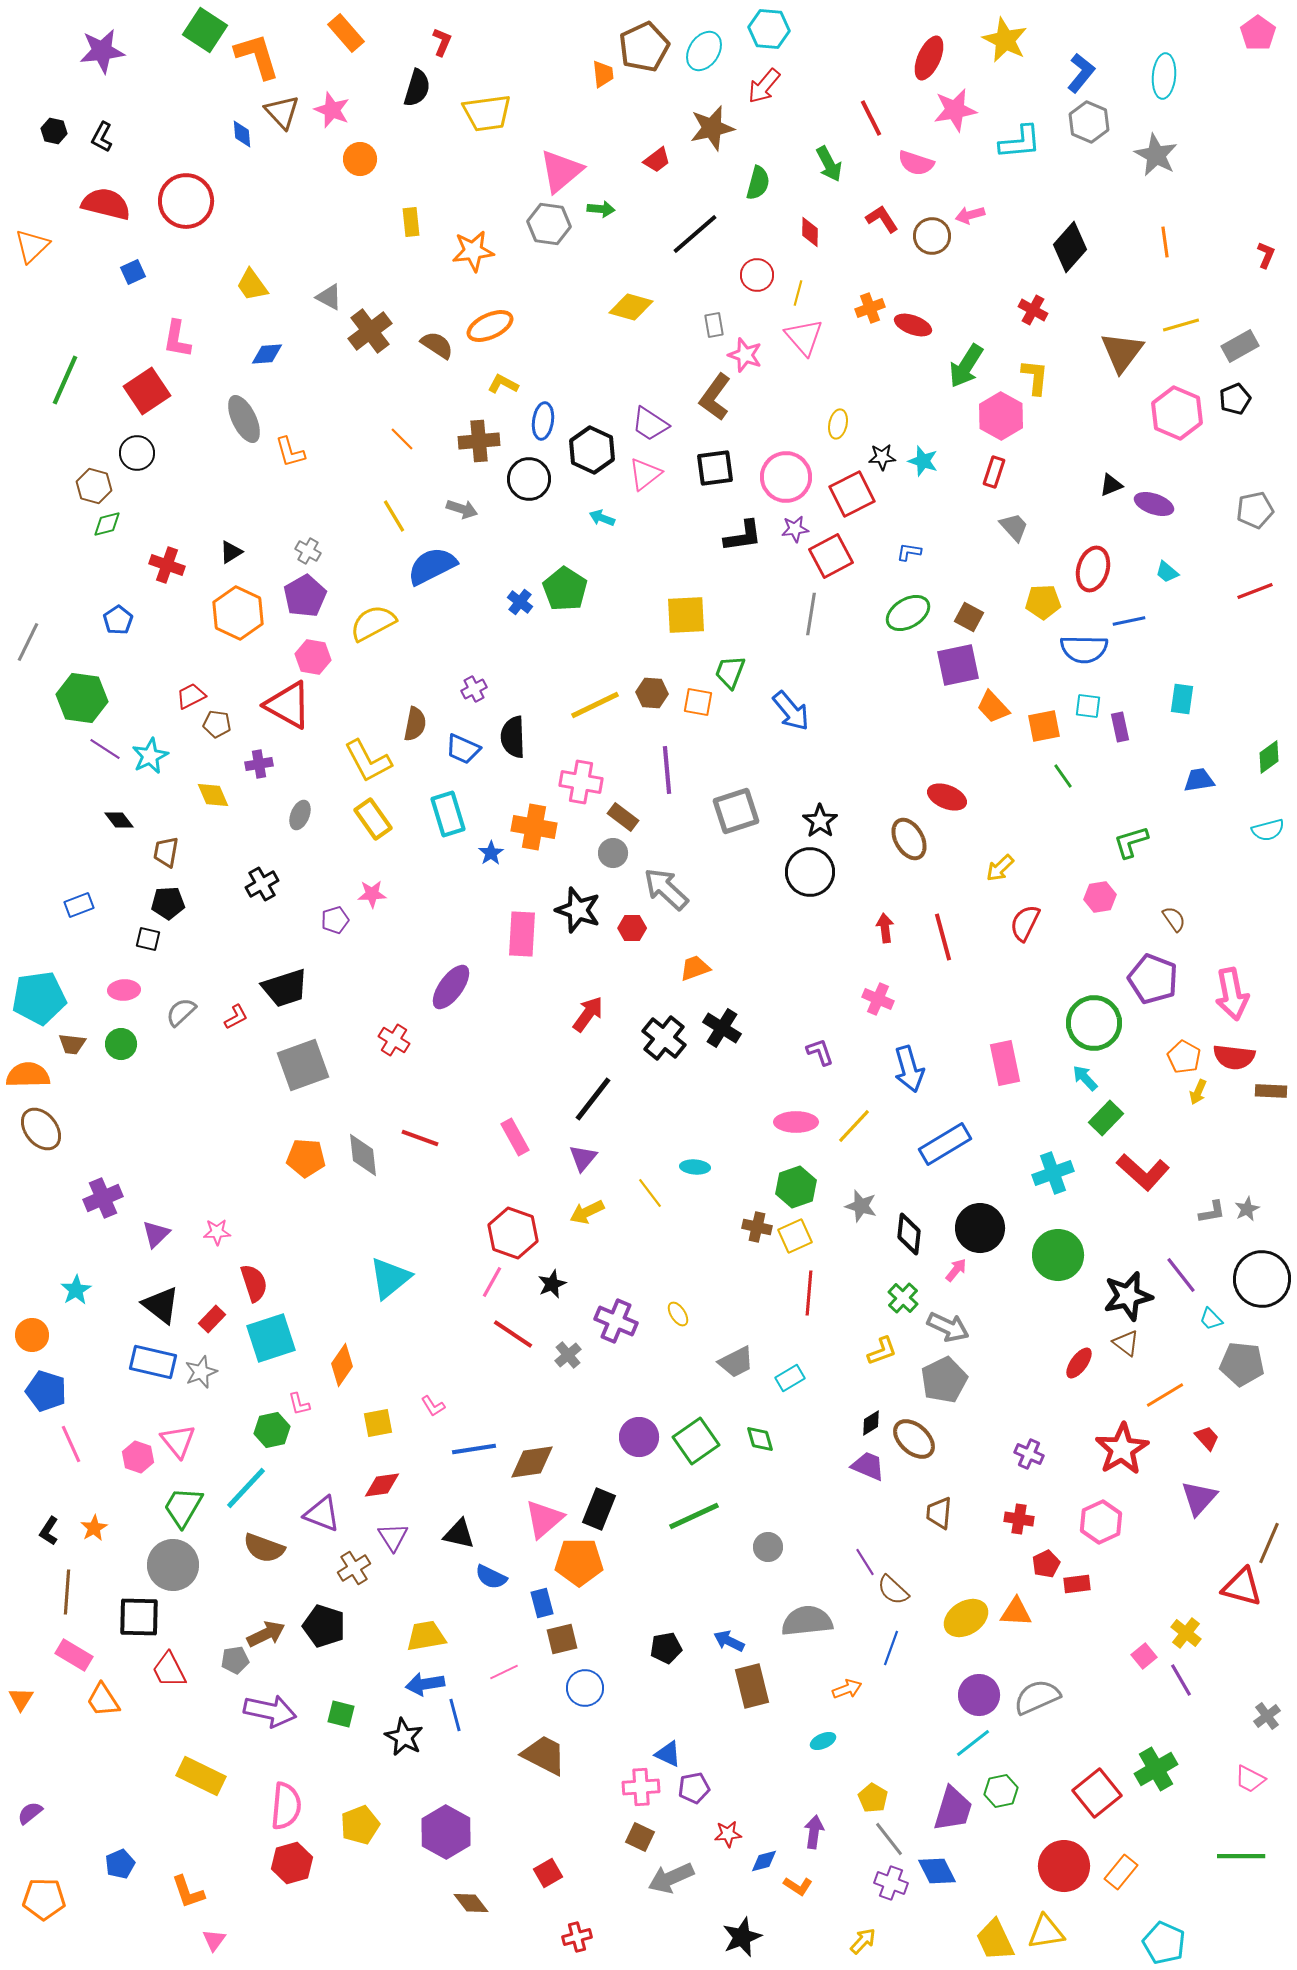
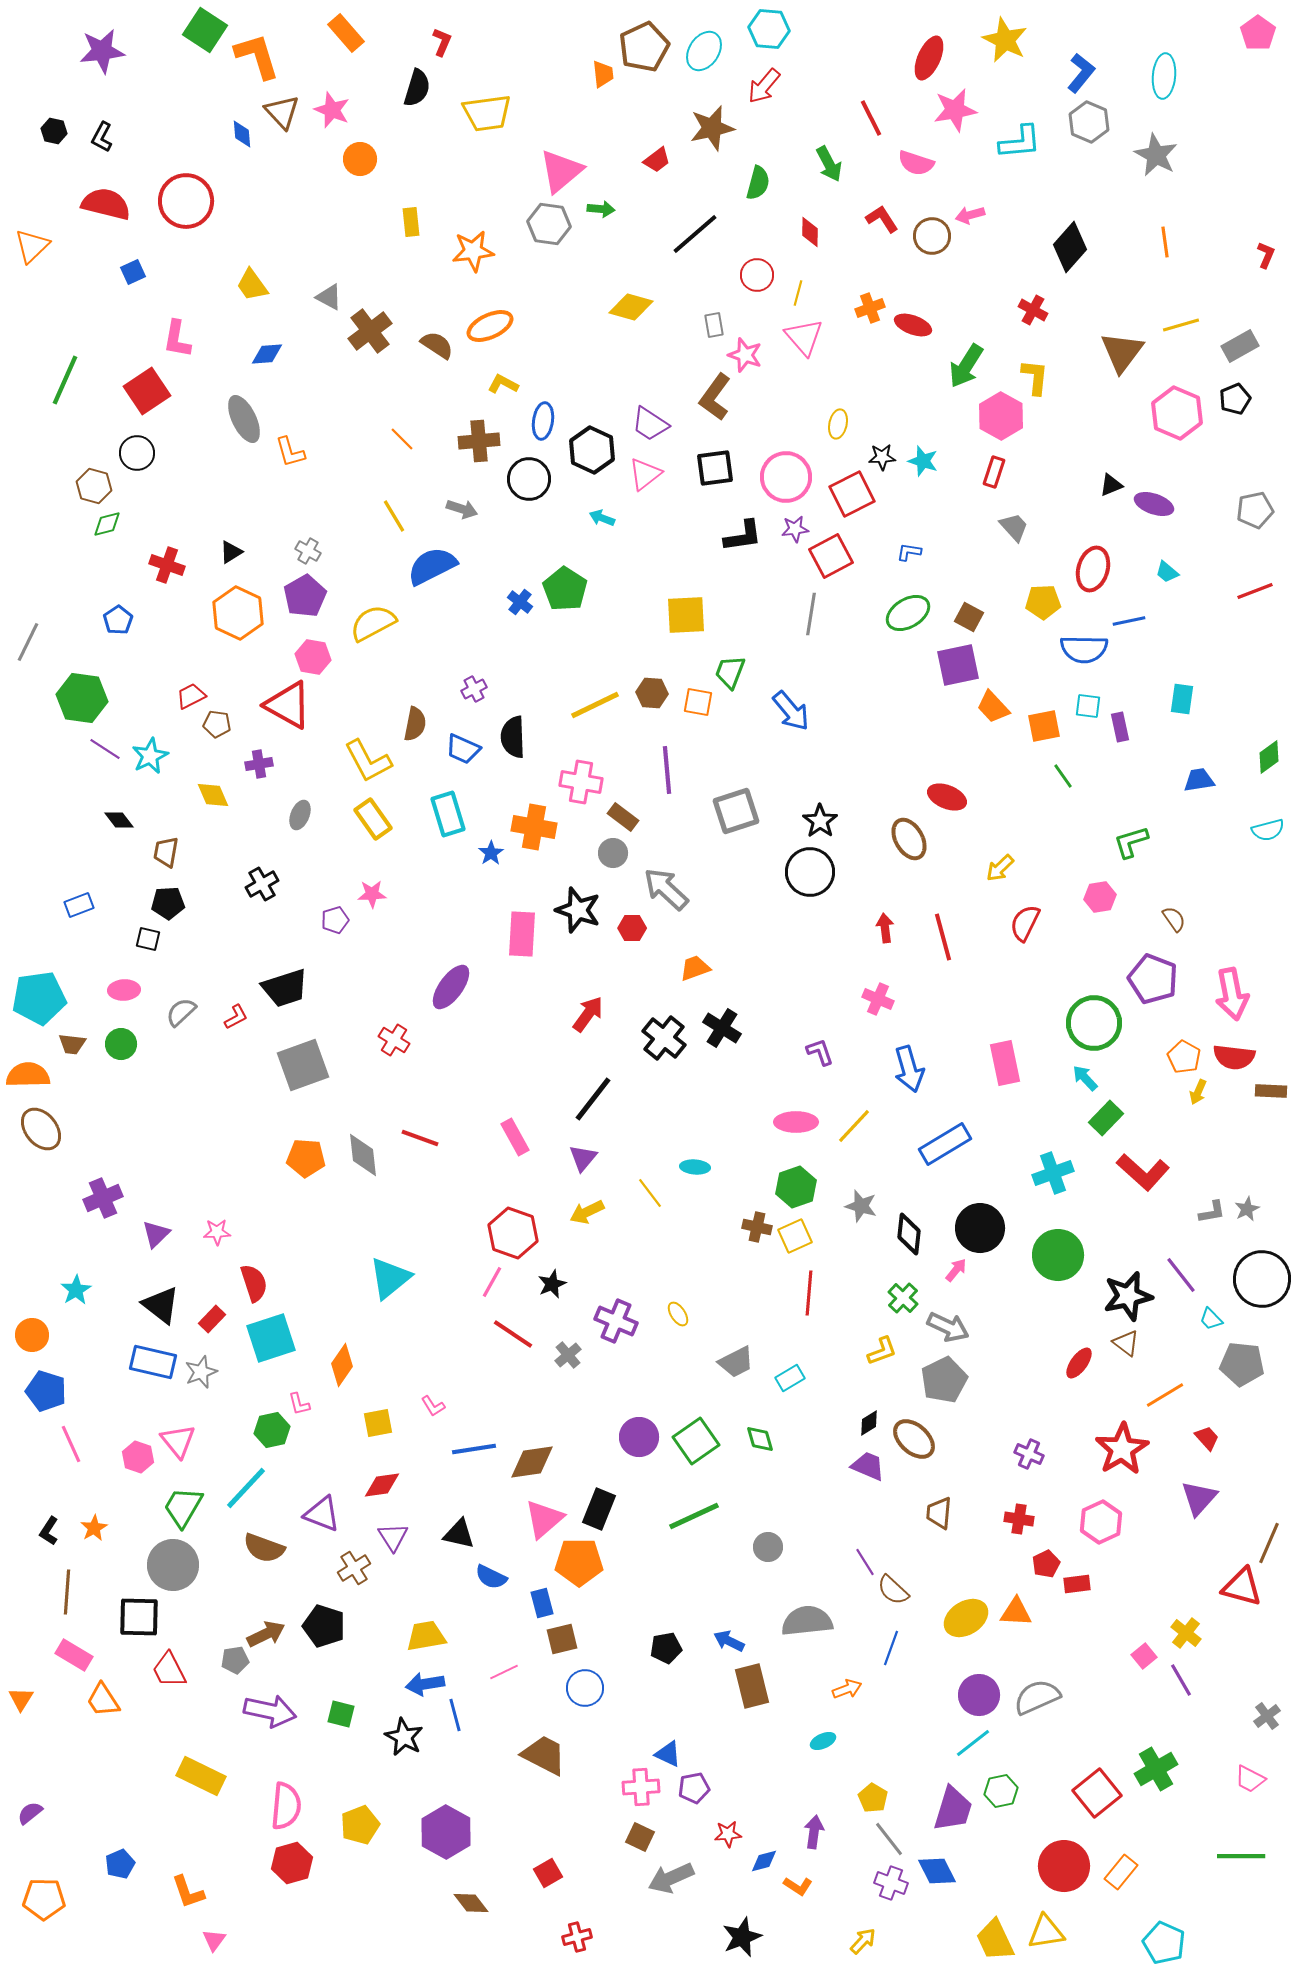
black diamond at (871, 1423): moved 2 px left
